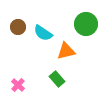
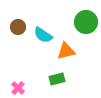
green circle: moved 2 px up
cyan semicircle: moved 2 px down
green rectangle: rotated 63 degrees counterclockwise
pink cross: moved 3 px down
